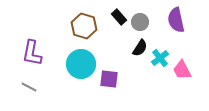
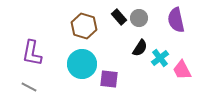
gray circle: moved 1 px left, 4 px up
cyan circle: moved 1 px right
